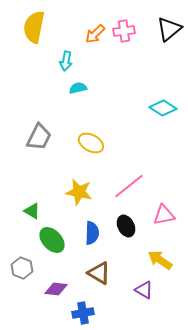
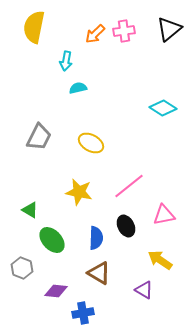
green triangle: moved 2 px left, 1 px up
blue semicircle: moved 4 px right, 5 px down
purple diamond: moved 2 px down
